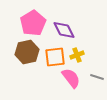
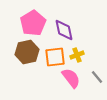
purple diamond: rotated 15 degrees clockwise
gray line: rotated 32 degrees clockwise
